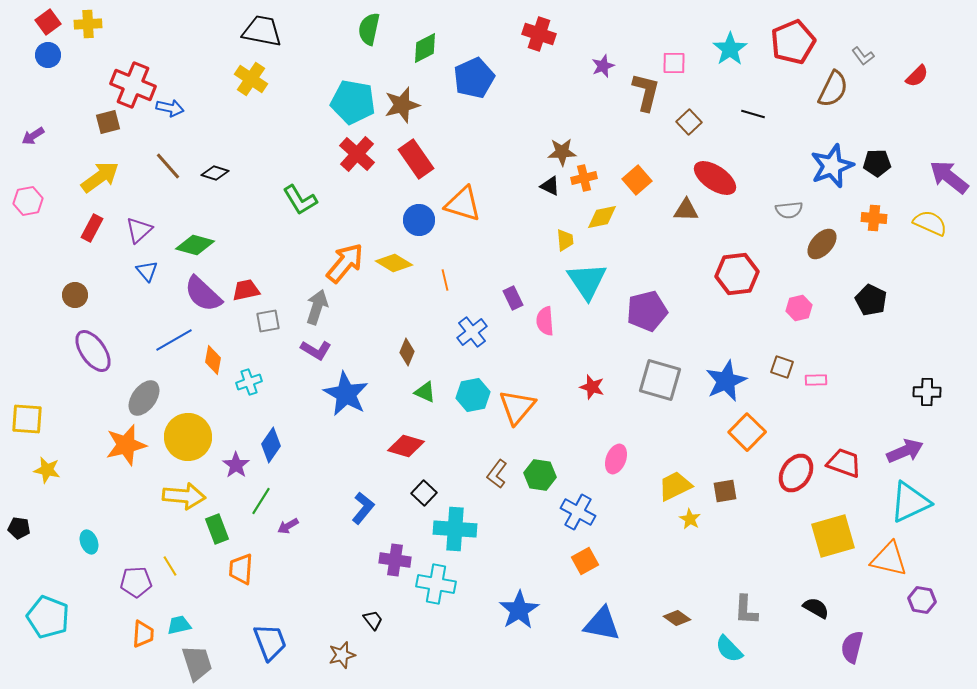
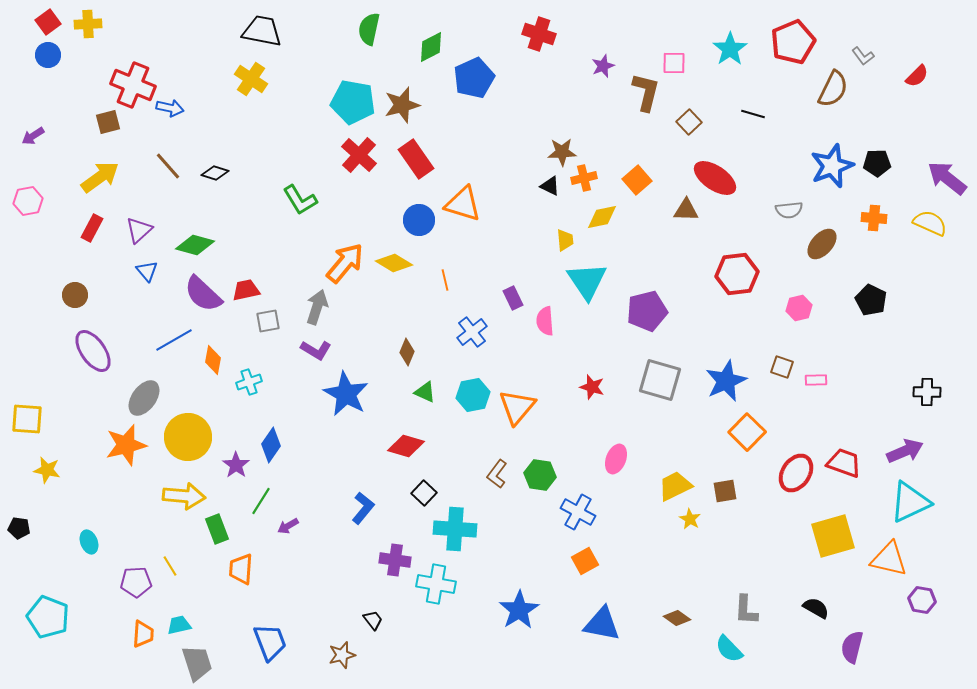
green diamond at (425, 48): moved 6 px right, 1 px up
red cross at (357, 154): moved 2 px right, 1 px down
purple arrow at (949, 177): moved 2 px left, 1 px down
